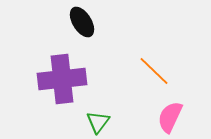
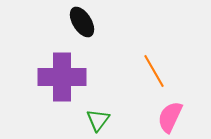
orange line: rotated 16 degrees clockwise
purple cross: moved 2 px up; rotated 6 degrees clockwise
green triangle: moved 2 px up
